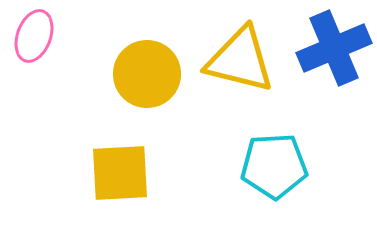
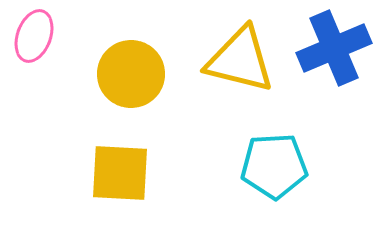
yellow circle: moved 16 px left
yellow square: rotated 6 degrees clockwise
